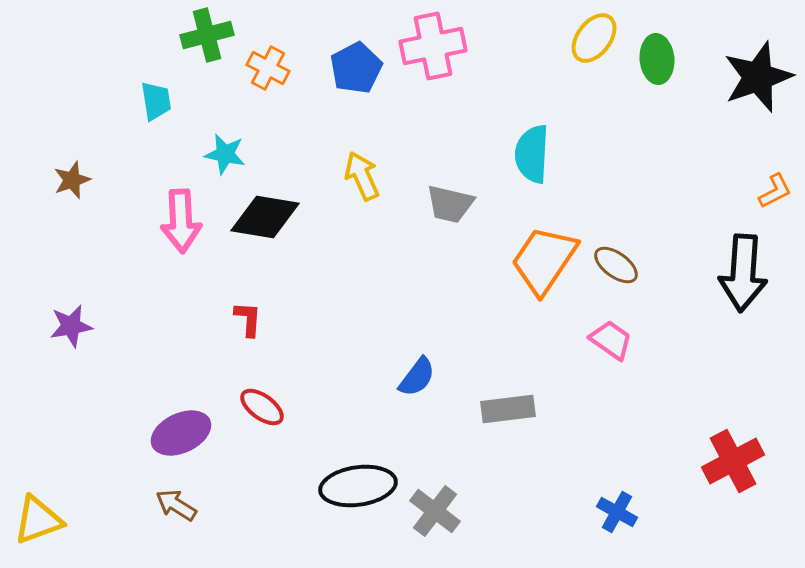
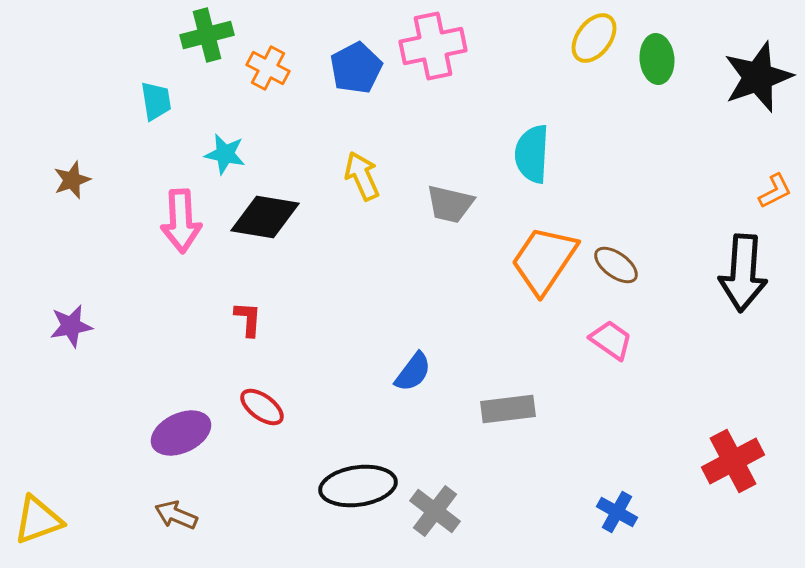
blue semicircle: moved 4 px left, 5 px up
brown arrow: moved 10 px down; rotated 9 degrees counterclockwise
